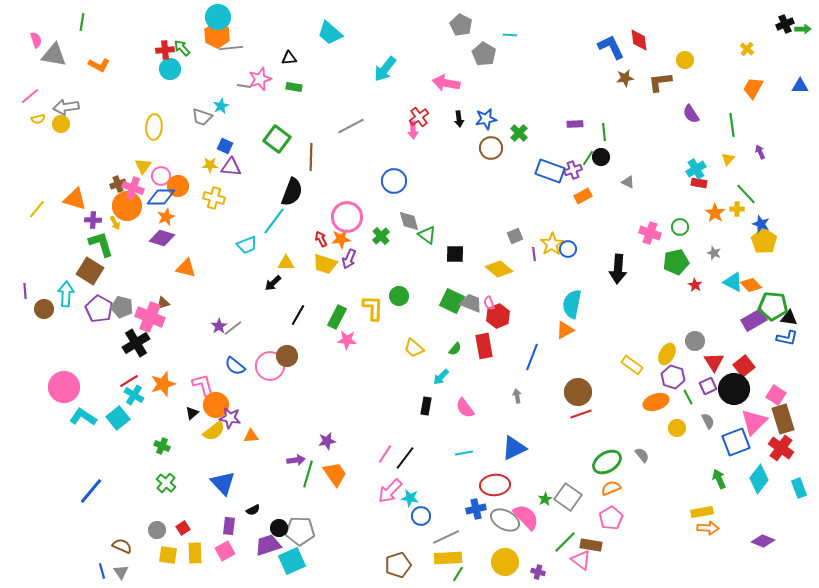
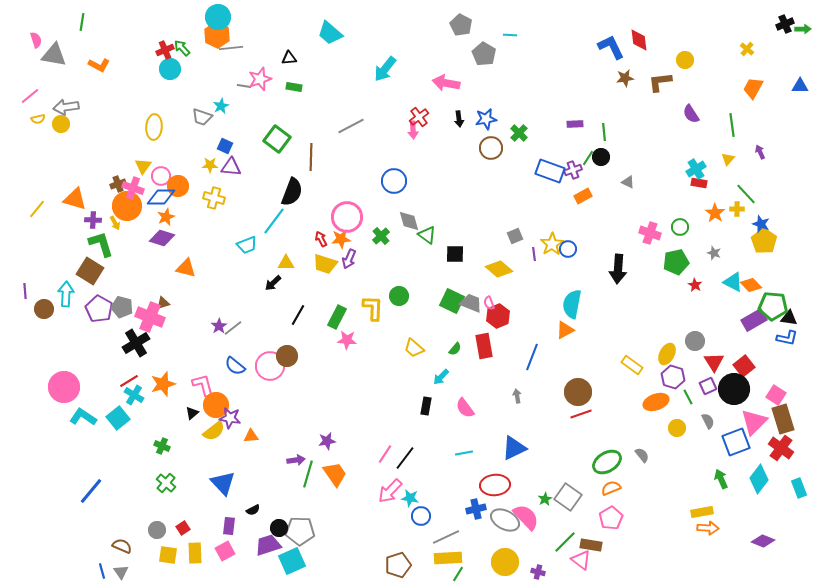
red cross at (165, 50): rotated 18 degrees counterclockwise
green arrow at (719, 479): moved 2 px right
